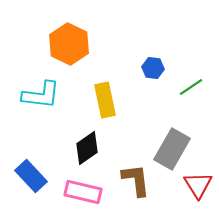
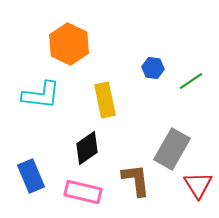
green line: moved 6 px up
blue rectangle: rotated 20 degrees clockwise
